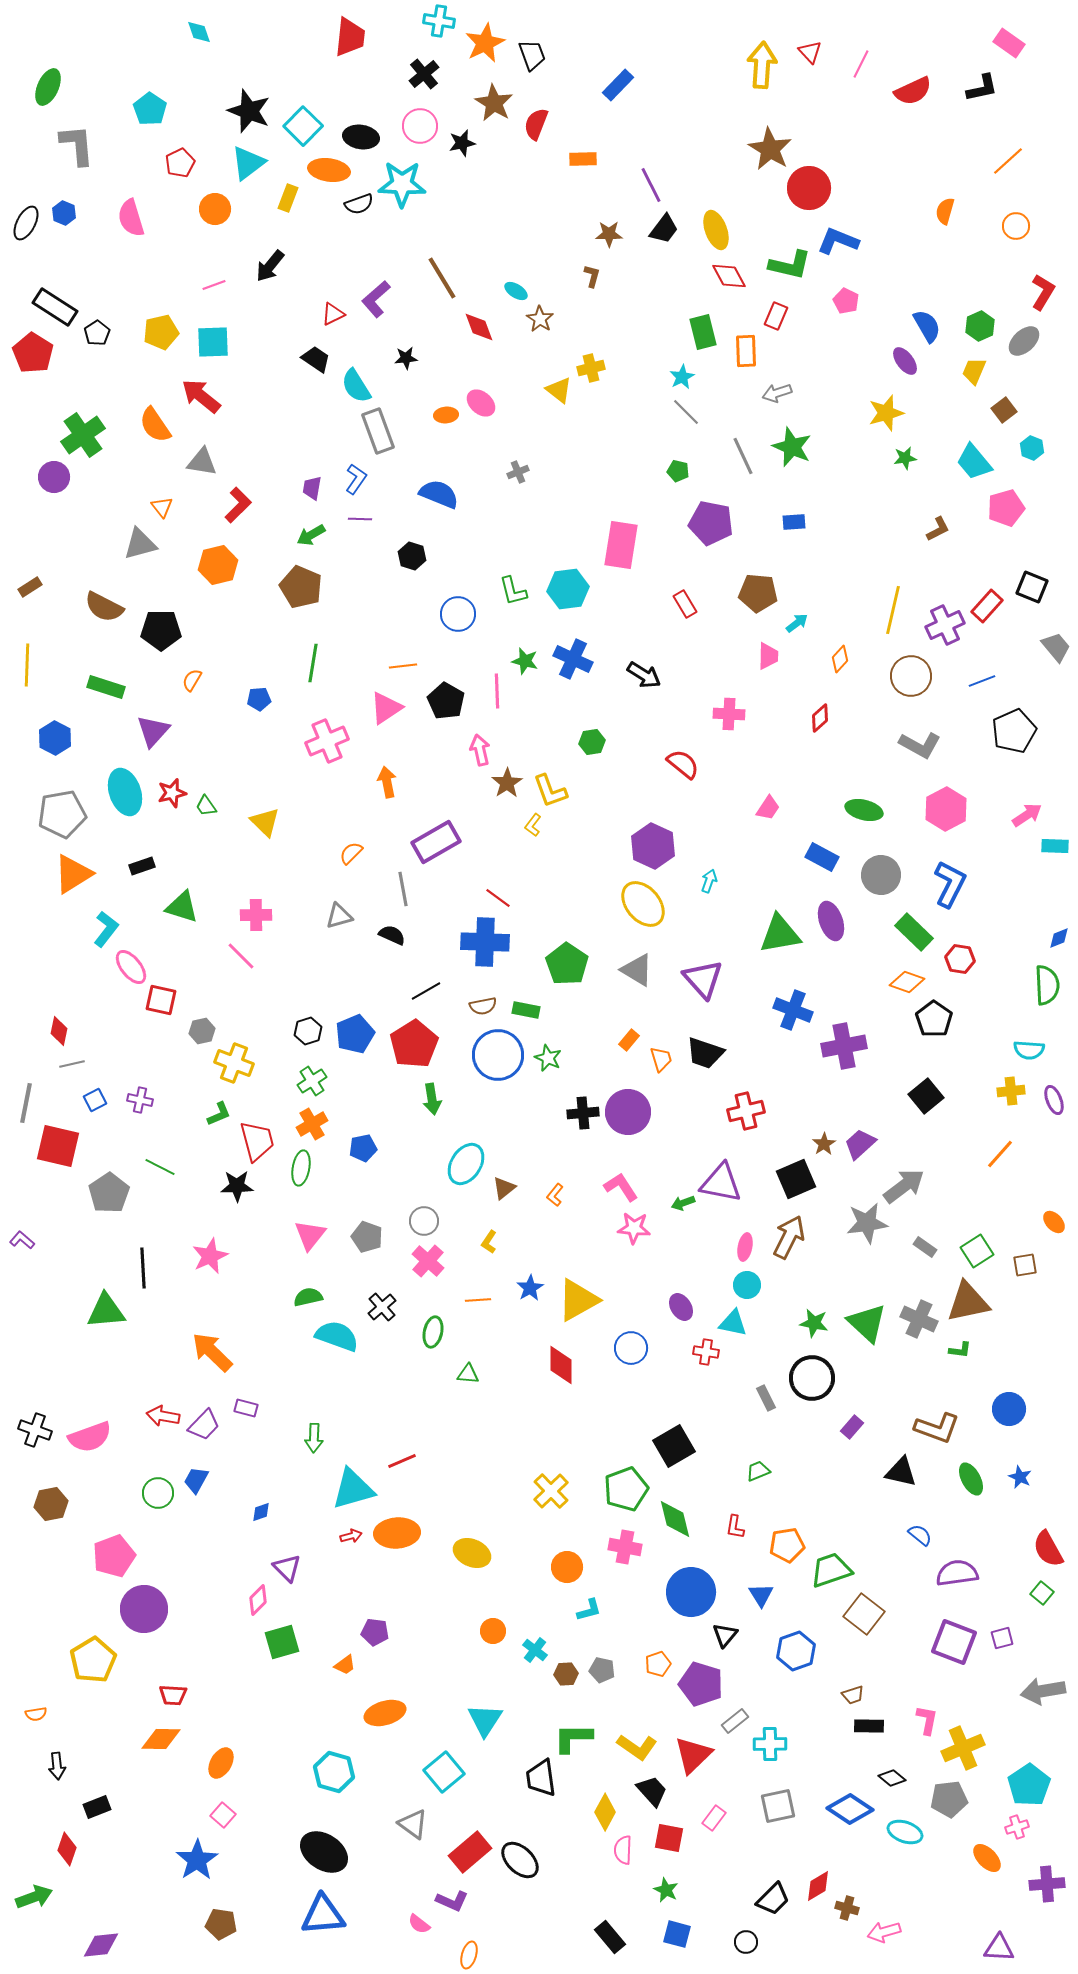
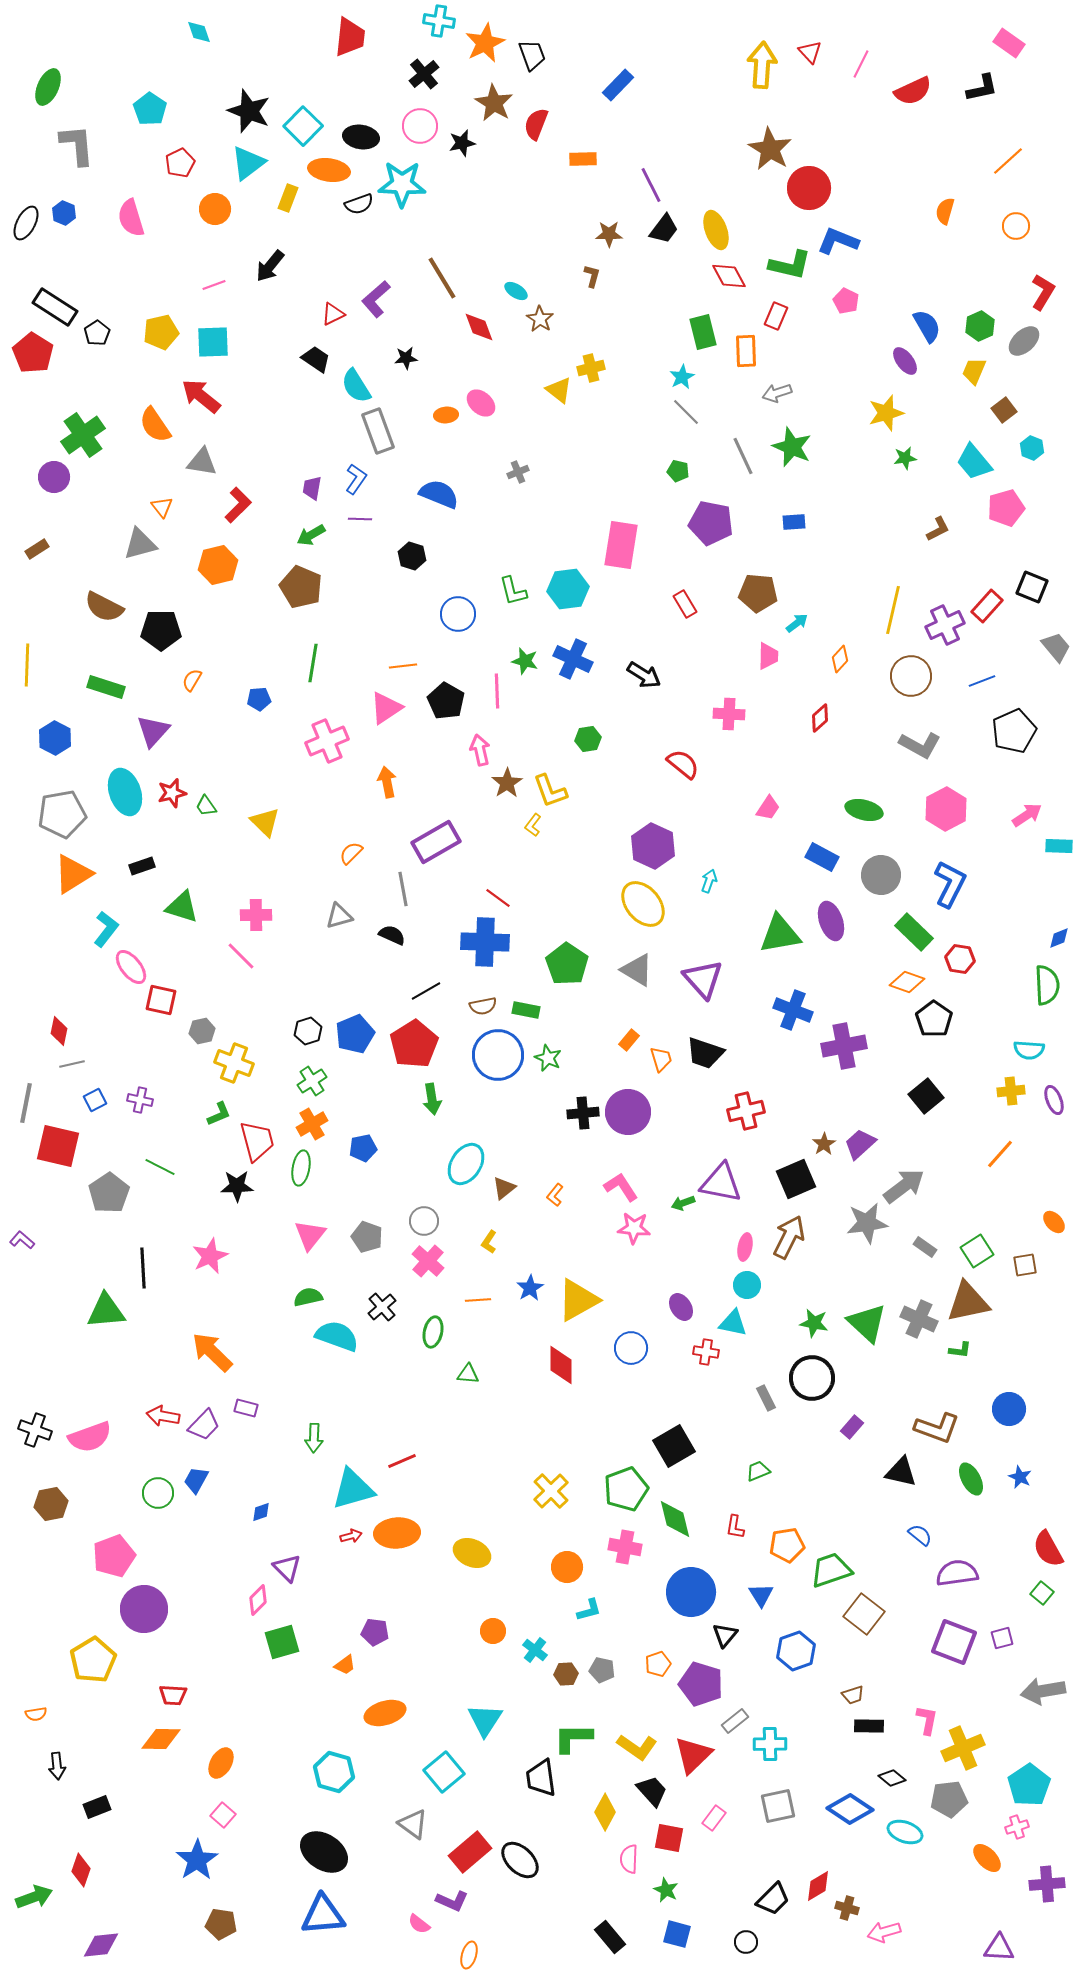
brown rectangle at (30, 587): moved 7 px right, 38 px up
green hexagon at (592, 742): moved 4 px left, 3 px up
cyan rectangle at (1055, 846): moved 4 px right
red diamond at (67, 1849): moved 14 px right, 21 px down
pink semicircle at (623, 1850): moved 6 px right, 9 px down
